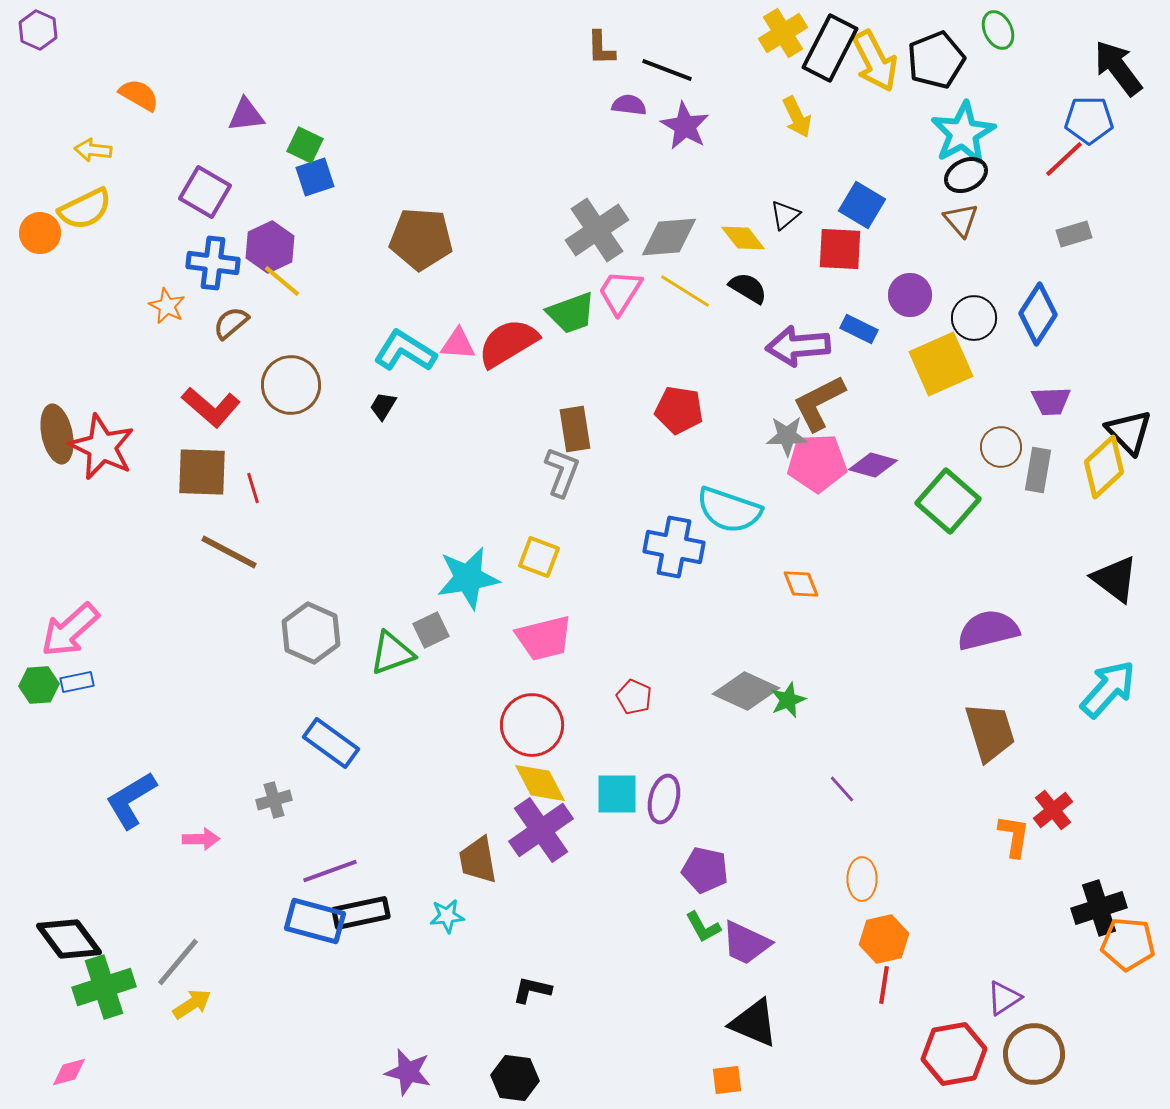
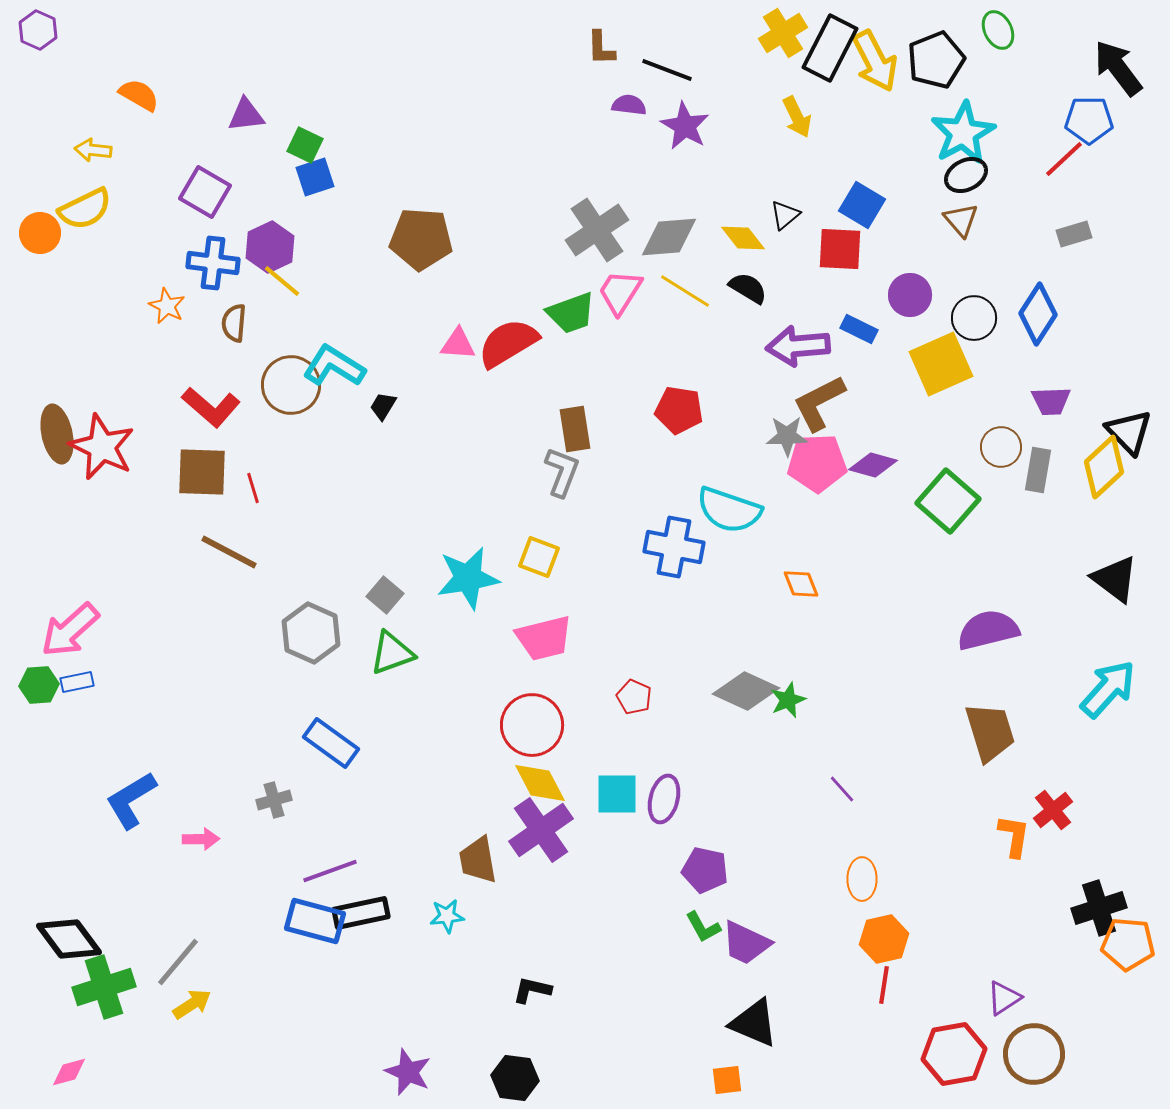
brown semicircle at (231, 323): moved 3 px right; rotated 45 degrees counterclockwise
cyan L-shape at (405, 351): moved 71 px left, 15 px down
gray square at (431, 630): moved 46 px left, 35 px up; rotated 24 degrees counterclockwise
purple star at (408, 1072): rotated 9 degrees clockwise
